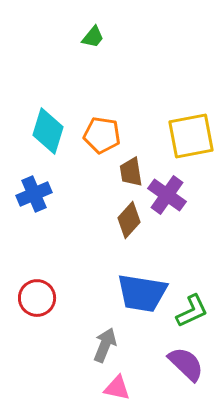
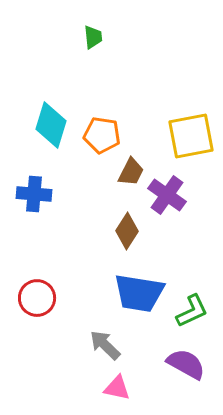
green trapezoid: rotated 45 degrees counterclockwise
cyan diamond: moved 3 px right, 6 px up
brown trapezoid: rotated 144 degrees counterclockwise
blue cross: rotated 28 degrees clockwise
brown diamond: moved 2 px left, 11 px down; rotated 9 degrees counterclockwise
blue trapezoid: moved 3 px left
gray arrow: rotated 68 degrees counterclockwise
purple semicircle: rotated 15 degrees counterclockwise
